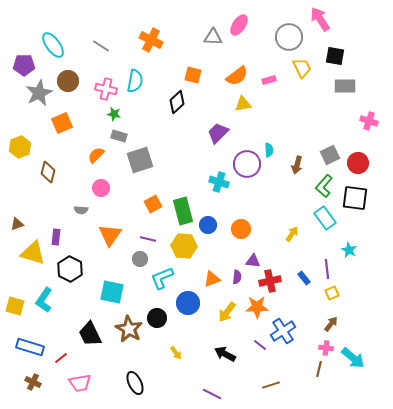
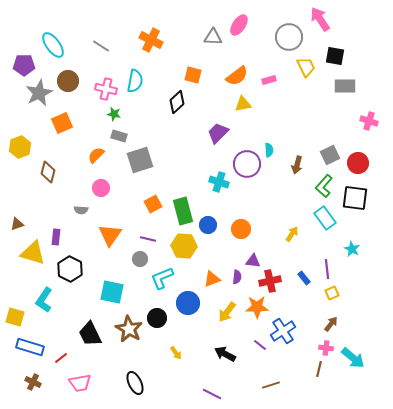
yellow trapezoid at (302, 68): moved 4 px right, 1 px up
cyan star at (349, 250): moved 3 px right, 1 px up
yellow square at (15, 306): moved 11 px down
